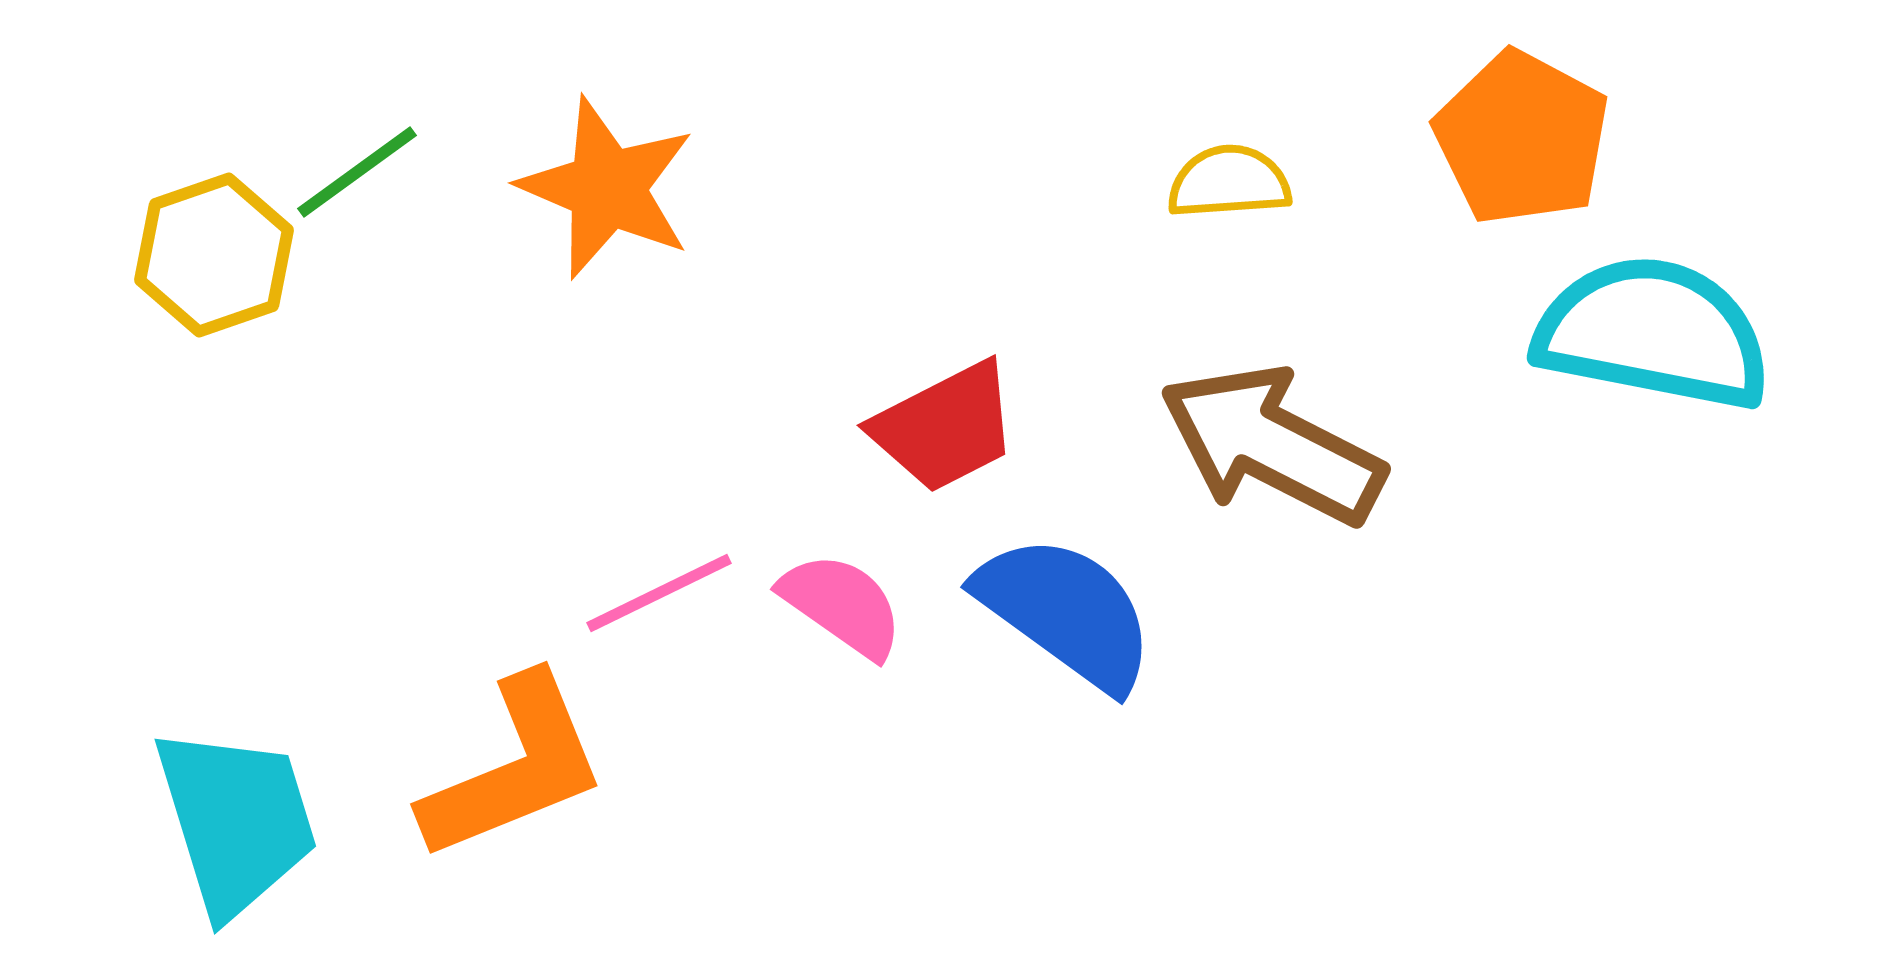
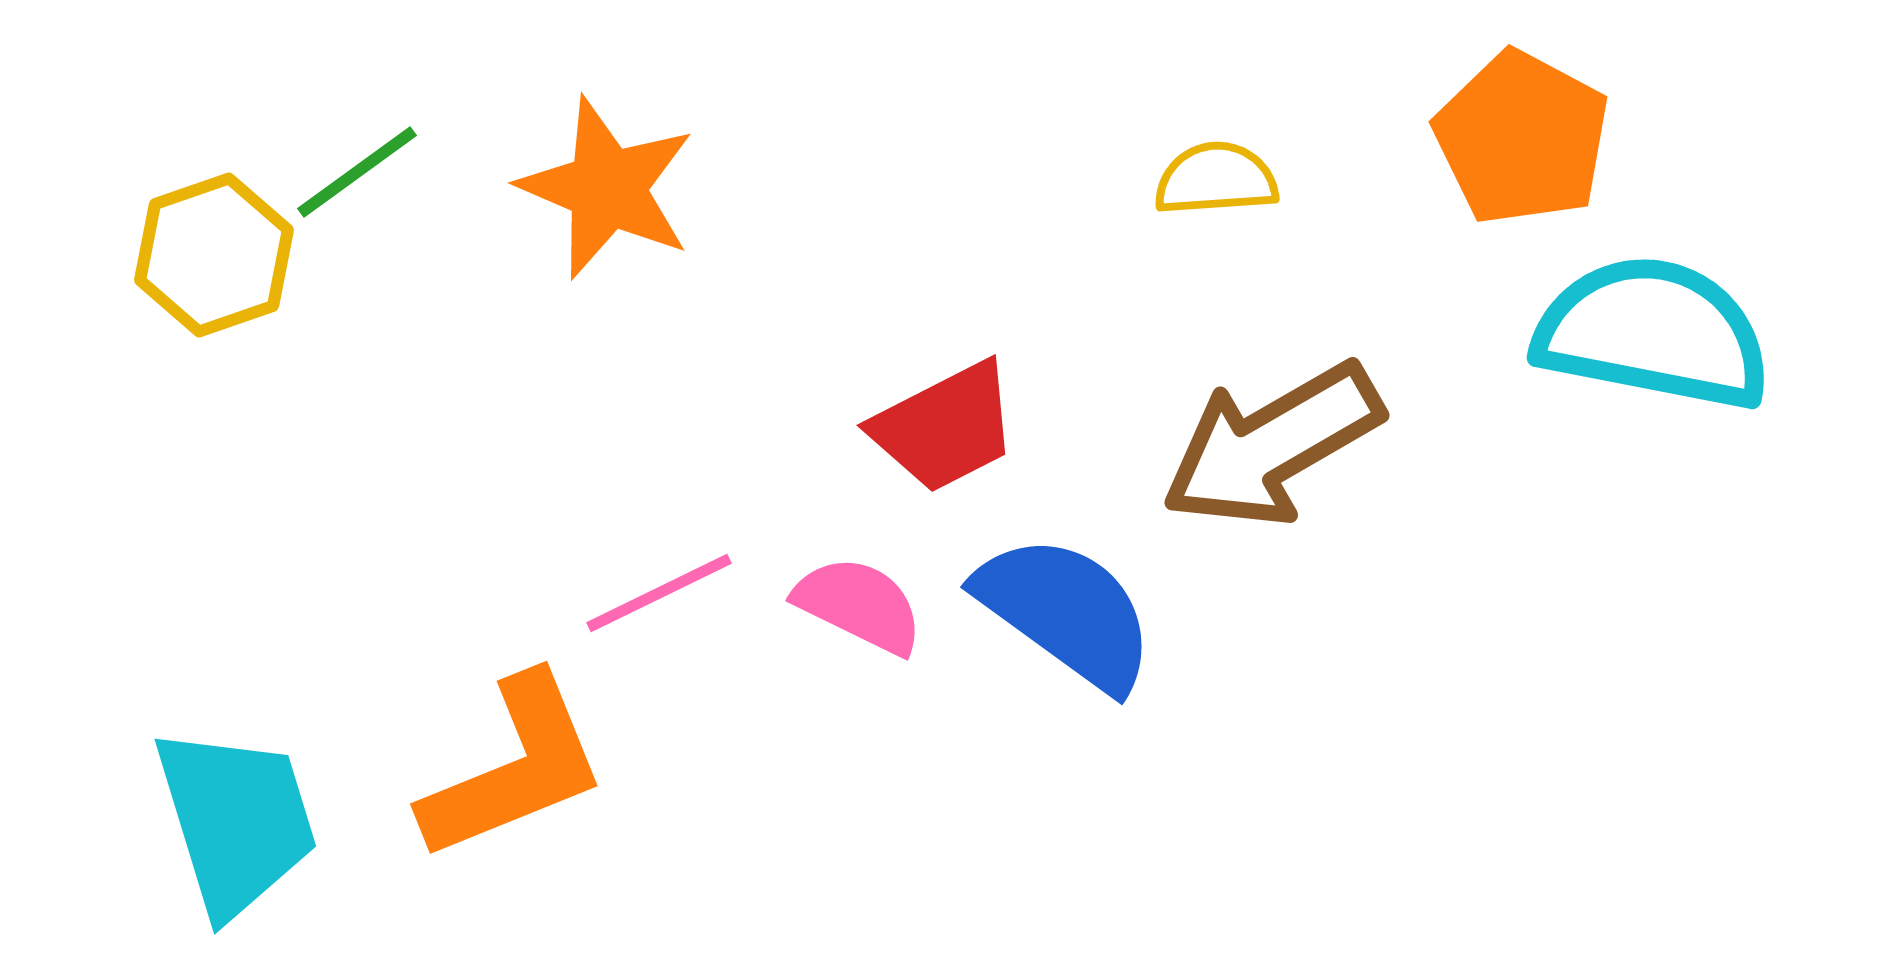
yellow semicircle: moved 13 px left, 3 px up
brown arrow: rotated 57 degrees counterclockwise
pink semicircle: moved 17 px right; rotated 9 degrees counterclockwise
